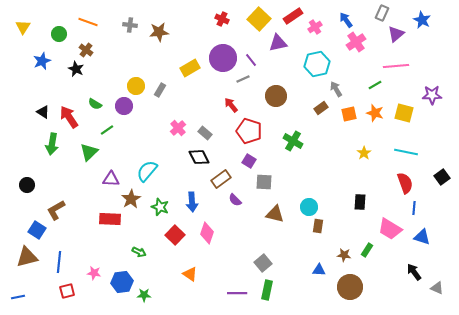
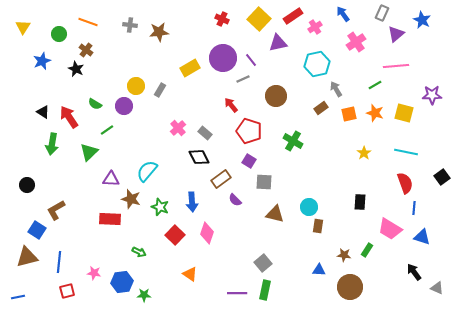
blue arrow at (346, 20): moved 3 px left, 6 px up
brown star at (131, 199): rotated 24 degrees counterclockwise
green rectangle at (267, 290): moved 2 px left
